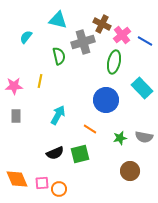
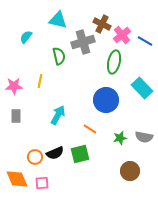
orange circle: moved 24 px left, 32 px up
